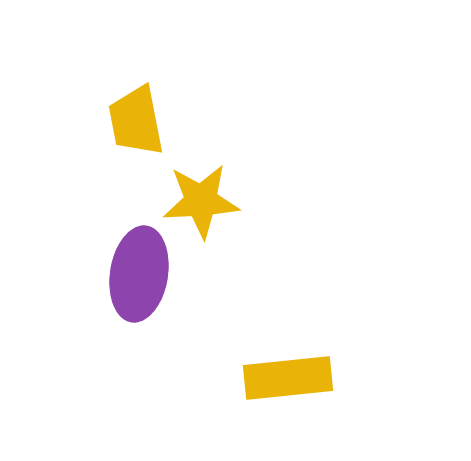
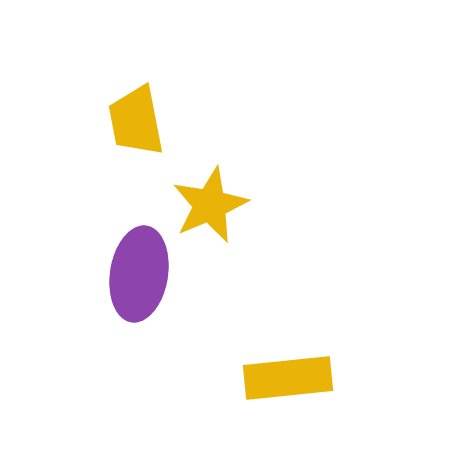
yellow star: moved 9 px right, 4 px down; rotated 20 degrees counterclockwise
